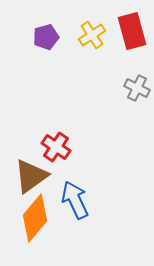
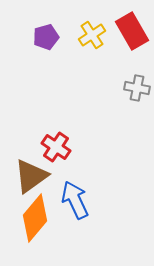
red rectangle: rotated 15 degrees counterclockwise
gray cross: rotated 15 degrees counterclockwise
